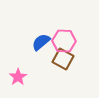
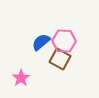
brown square: moved 3 px left
pink star: moved 3 px right, 1 px down
